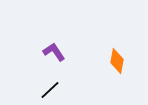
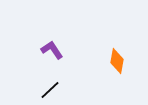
purple L-shape: moved 2 px left, 2 px up
